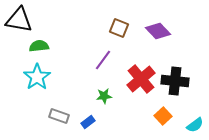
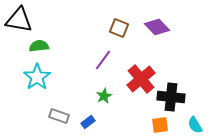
purple diamond: moved 1 px left, 4 px up
black cross: moved 4 px left, 16 px down
green star: rotated 21 degrees counterclockwise
orange square: moved 3 px left, 9 px down; rotated 36 degrees clockwise
cyan semicircle: rotated 96 degrees clockwise
